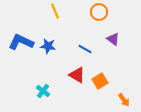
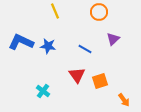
purple triangle: rotated 40 degrees clockwise
red triangle: rotated 24 degrees clockwise
orange square: rotated 14 degrees clockwise
